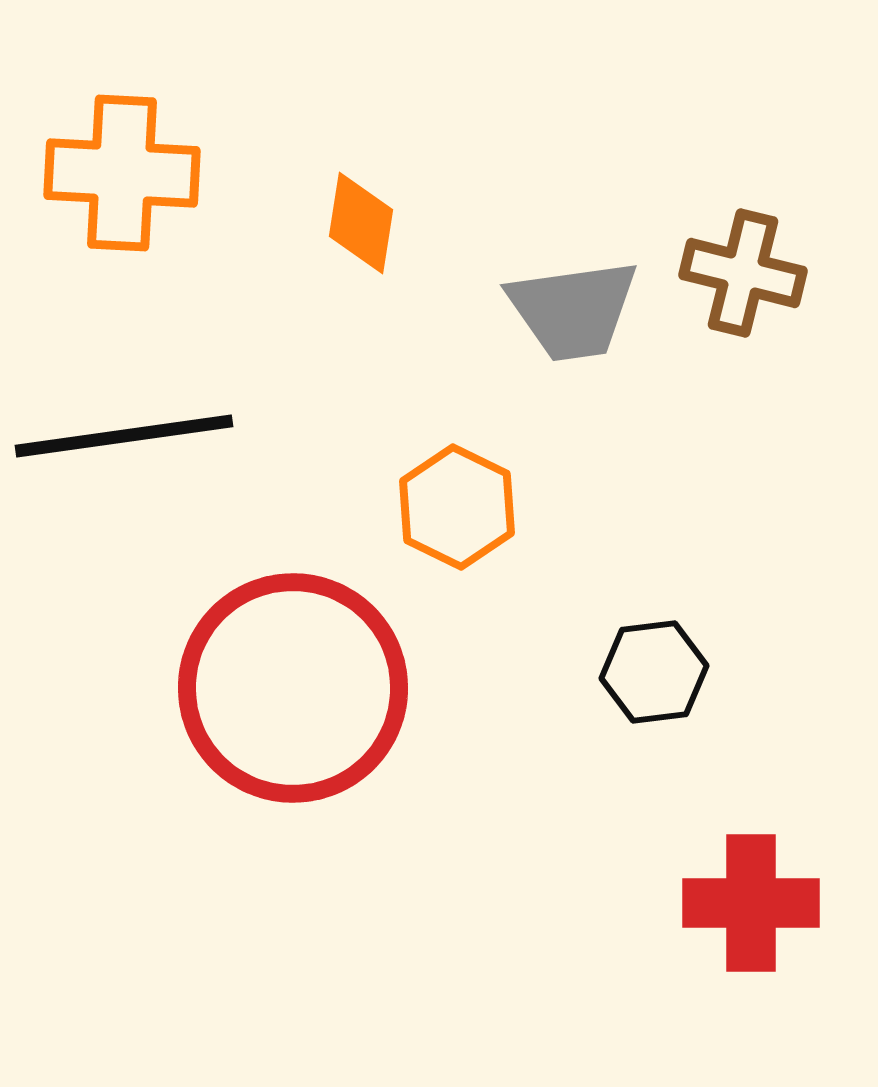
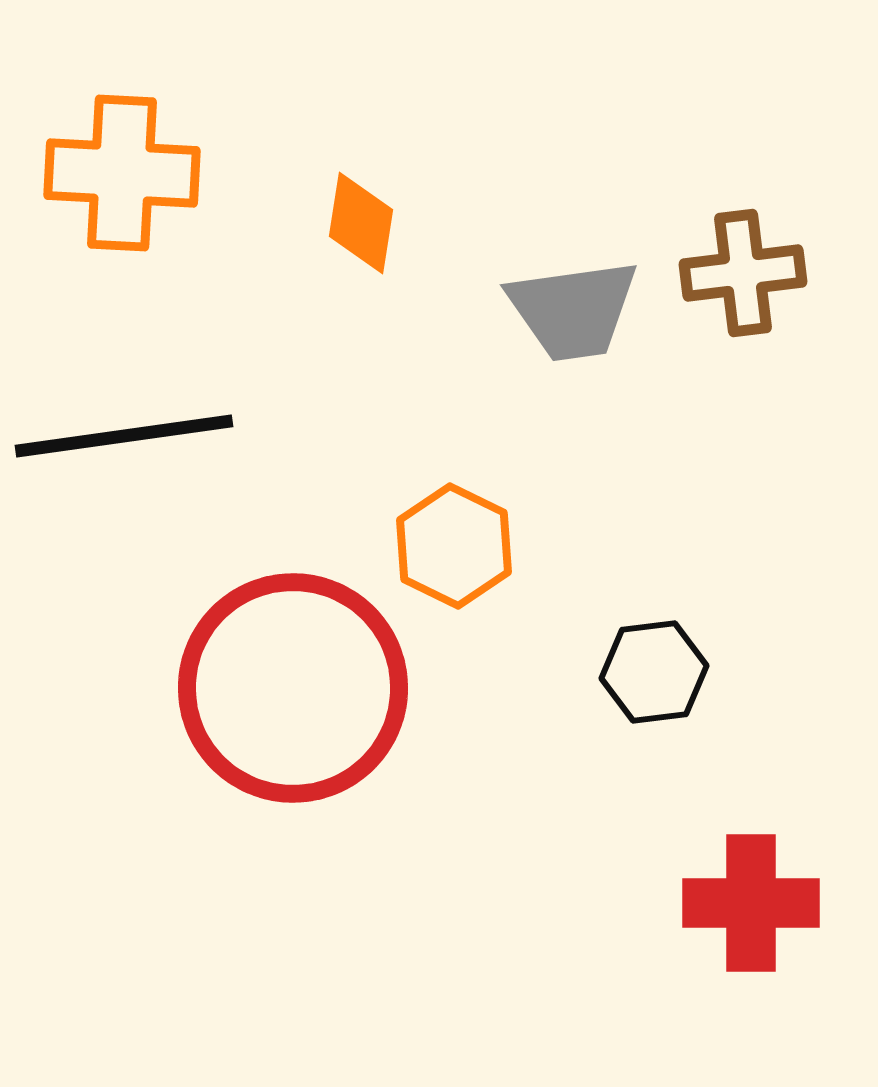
brown cross: rotated 21 degrees counterclockwise
orange hexagon: moved 3 px left, 39 px down
